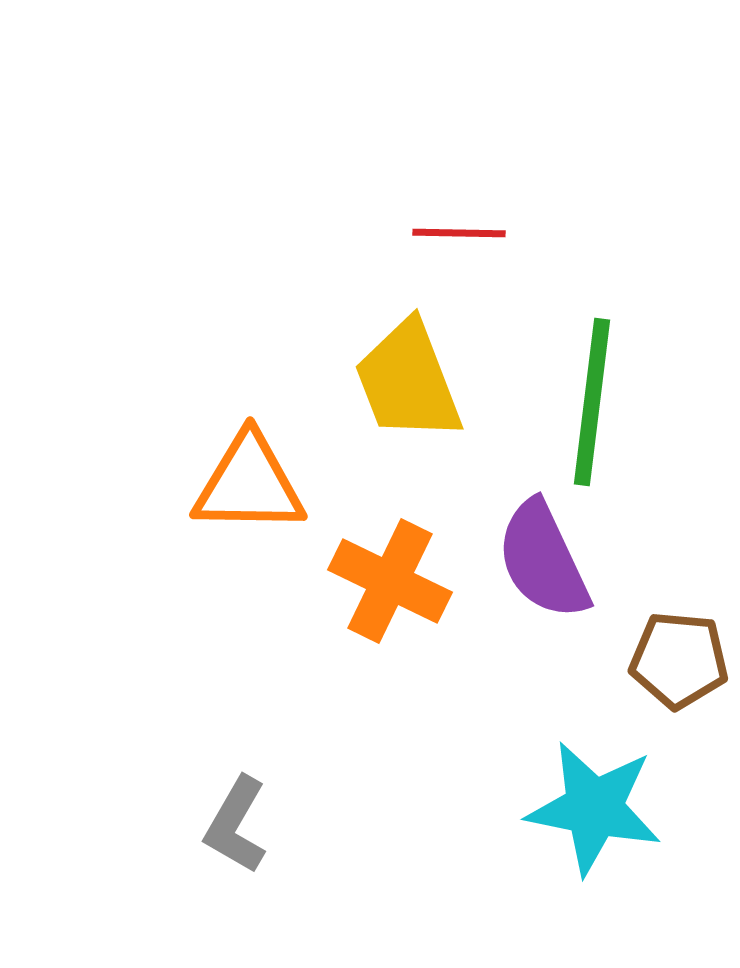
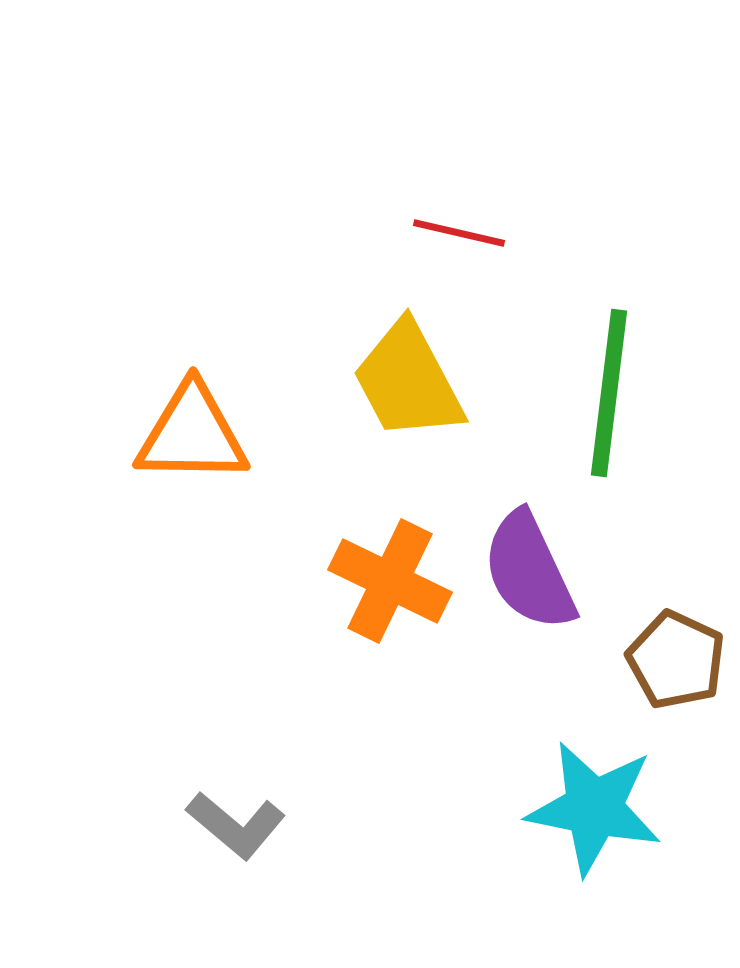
red line: rotated 12 degrees clockwise
yellow trapezoid: rotated 7 degrees counterclockwise
green line: moved 17 px right, 9 px up
orange triangle: moved 57 px left, 50 px up
purple semicircle: moved 14 px left, 11 px down
brown pentagon: moved 3 px left; rotated 20 degrees clockwise
gray L-shape: rotated 80 degrees counterclockwise
